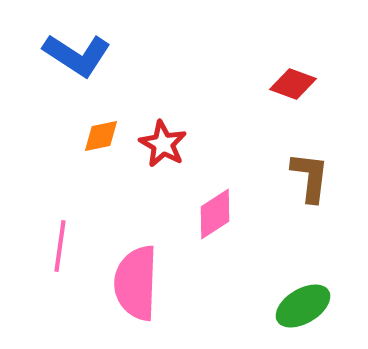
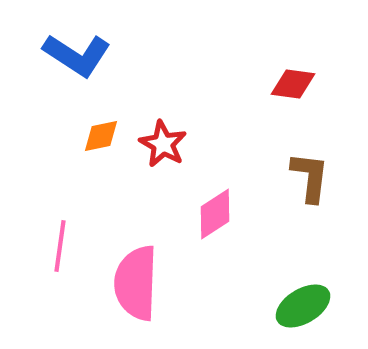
red diamond: rotated 12 degrees counterclockwise
